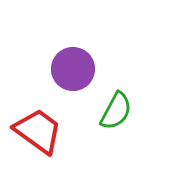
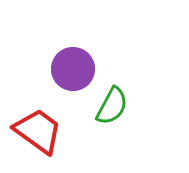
green semicircle: moved 4 px left, 5 px up
